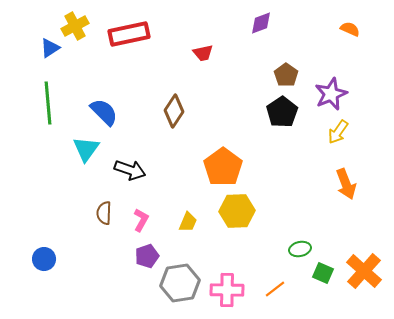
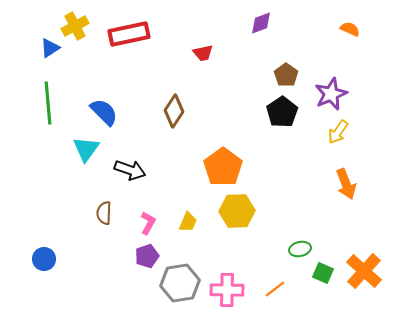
pink L-shape: moved 7 px right, 3 px down
